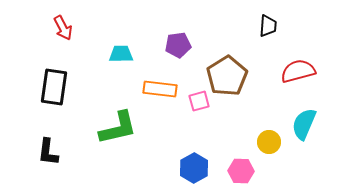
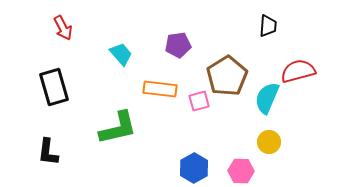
cyan trapezoid: rotated 50 degrees clockwise
black rectangle: rotated 24 degrees counterclockwise
cyan semicircle: moved 37 px left, 26 px up
